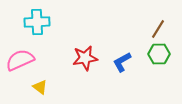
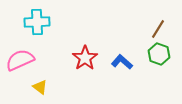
green hexagon: rotated 20 degrees clockwise
red star: rotated 25 degrees counterclockwise
blue L-shape: rotated 70 degrees clockwise
